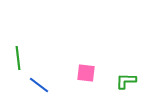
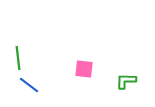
pink square: moved 2 px left, 4 px up
blue line: moved 10 px left
